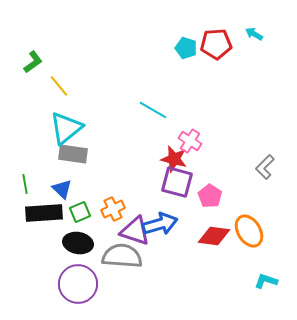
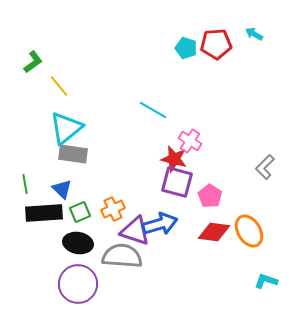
red diamond: moved 4 px up
